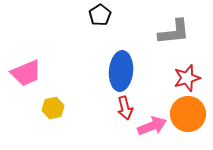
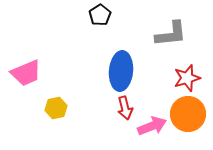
gray L-shape: moved 3 px left, 2 px down
yellow hexagon: moved 3 px right
